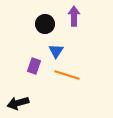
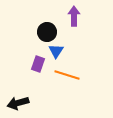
black circle: moved 2 px right, 8 px down
purple rectangle: moved 4 px right, 2 px up
